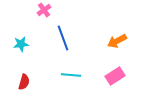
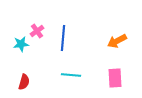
pink cross: moved 7 px left, 21 px down
blue line: rotated 25 degrees clockwise
pink rectangle: moved 2 px down; rotated 60 degrees counterclockwise
